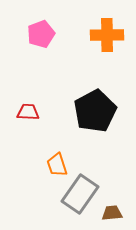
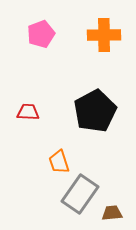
orange cross: moved 3 px left
orange trapezoid: moved 2 px right, 3 px up
